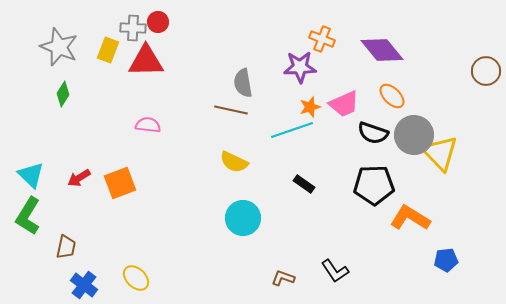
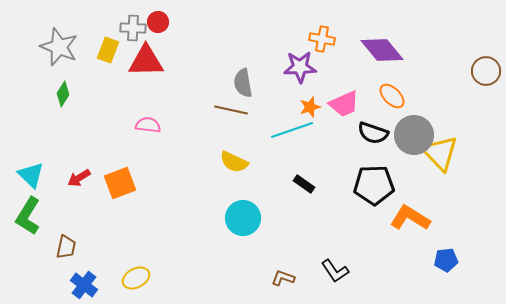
orange cross: rotated 10 degrees counterclockwise
yellow ellipse: rotated 72 degrees counterclockwise
